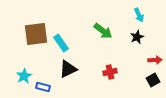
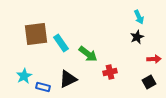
cyan arrow: moved 2 px down
green arrow: moved 15 px left, 23 px down
red arrow: moved 1 px left, 1 px up
black triangle: moved 10 px down
black square: moved 4 px left, 2 px down
